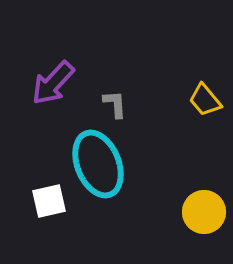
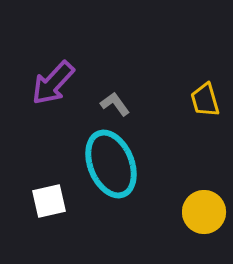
yellow trapezoid: rotated 24 degrees clockwise
gray L-shape: rotated 32 degrees counterclockwise
cyan ellipse: moved 13 px right
